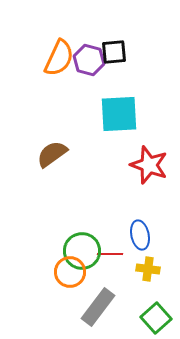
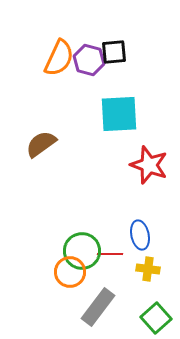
brown semicircle: moved 11 px left, 10 px up
